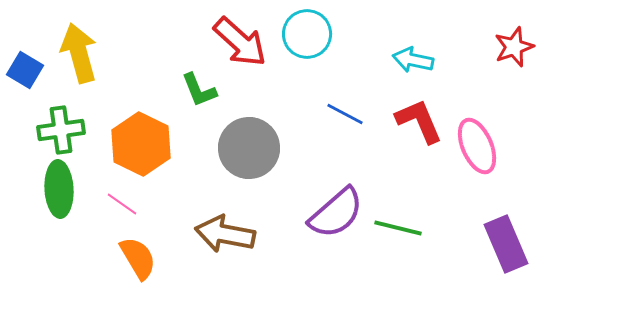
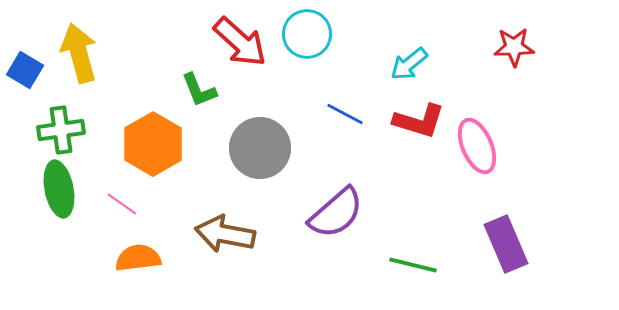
red star: rotated 18 degrees clockwise
cyan arrow: moved 4 px left, 4 px down; rotated 51 degrees counterclockwise
red L-shape: rotated 130 degrees clockwise
orange hexagon: moved 12 px right; rotated 4 degrees clockwise
gray circle: moved 11 px right
green ellipse: rotated 8 degrees counterclockwise
green line: moved 15 px right, 37 px down
orange semicircle: rotated 66 degrees counterclockwise
